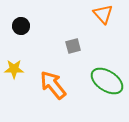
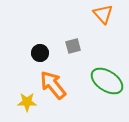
black circle: moved 19 px right, 27 px down
yellow star: moved 13 px right, 33 px down
